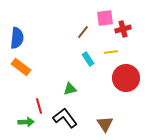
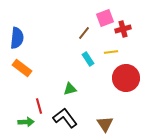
pink square: rotated 12 degrees counterclockwise
brown line: moved 1 px right, 1 px down
orange rectangle: moved 1 px right, 1 px down
